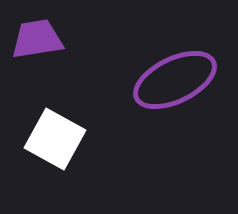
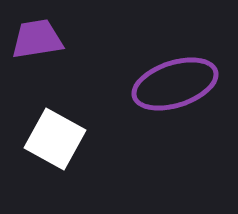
purple ellipse: moved 4 px down; rotated 8 degrees clockwise
